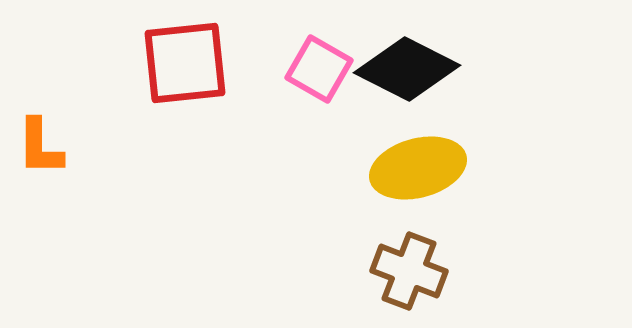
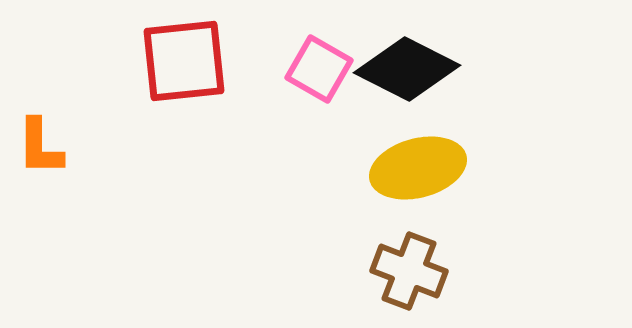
red square: moved 1 px left, 2 px up
